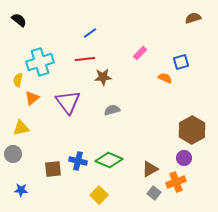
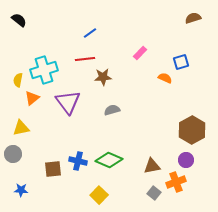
cyan cross: moved 4 px right, 8 px down
purple circle: moved 2 px right, 2 px down
brown triangle: moved 2 px right, 3 px up; rotated 18 degrees clockwise
